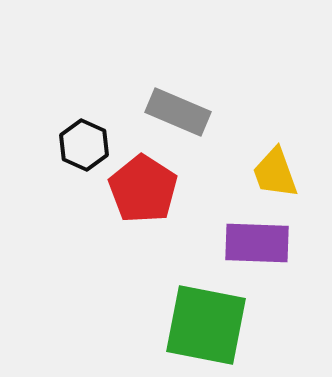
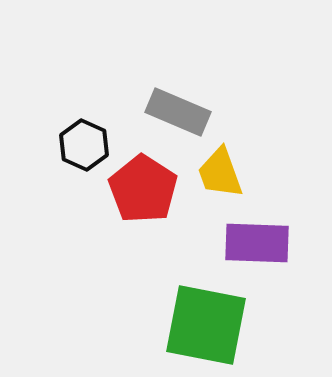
yellow trapezoid: moved 55 px left
